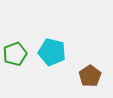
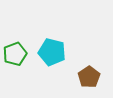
brown pentagon: moved 1 px left, 1 px down
